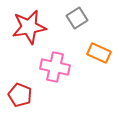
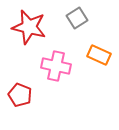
red star: rotated 24 degrees clockwise
orange rectangle: moved 2 px down
pink cross: moved 1 px right, 1 px up
